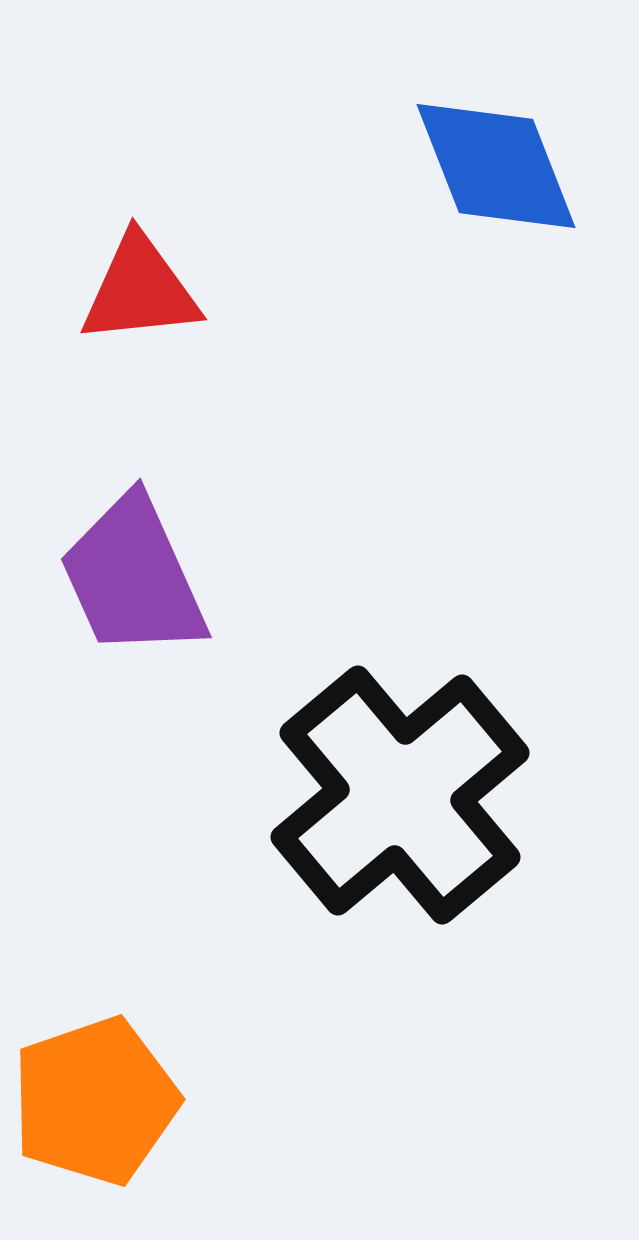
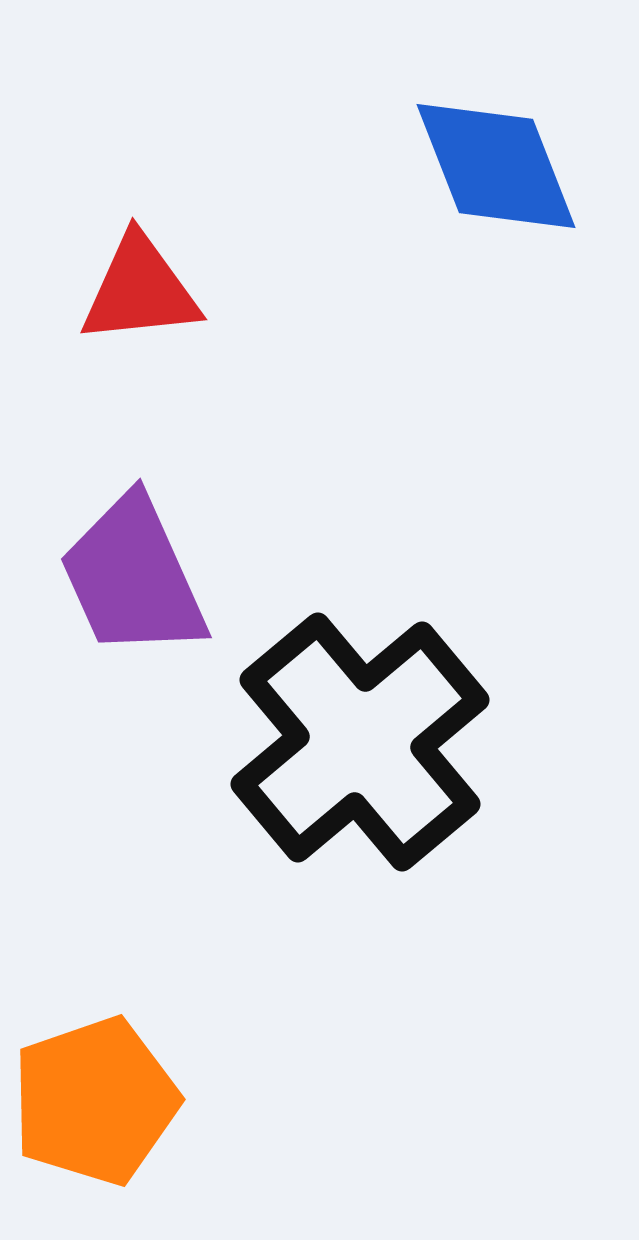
black cross: moved 40 px left, 53 px up
